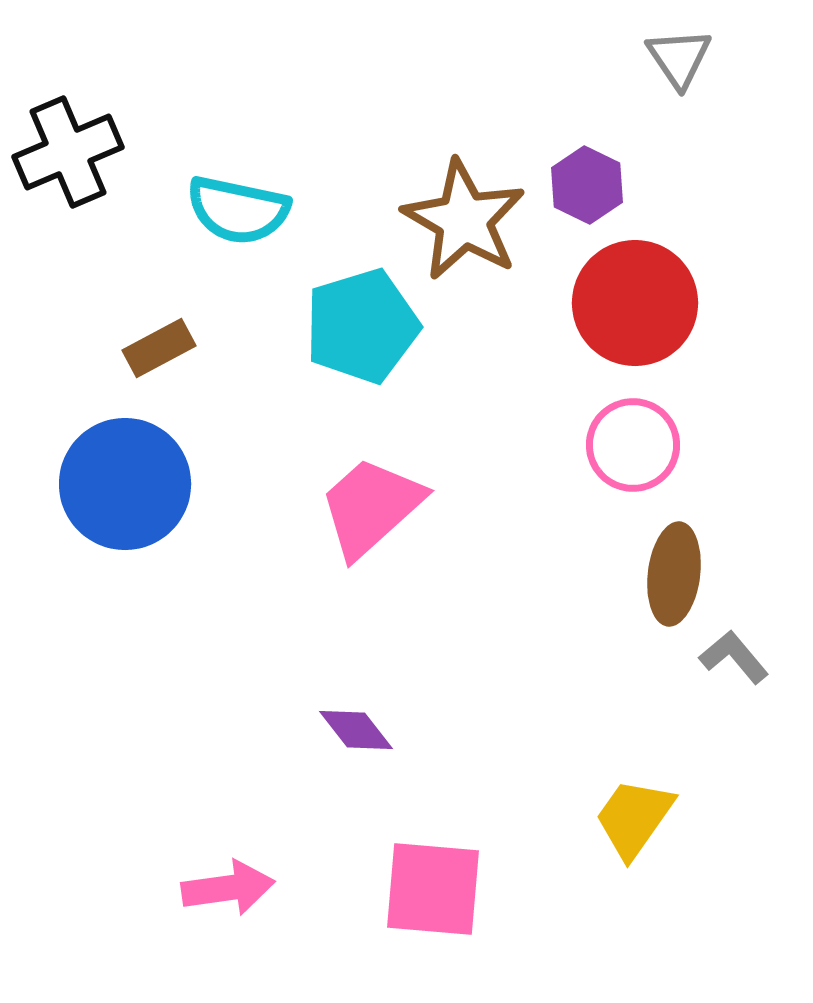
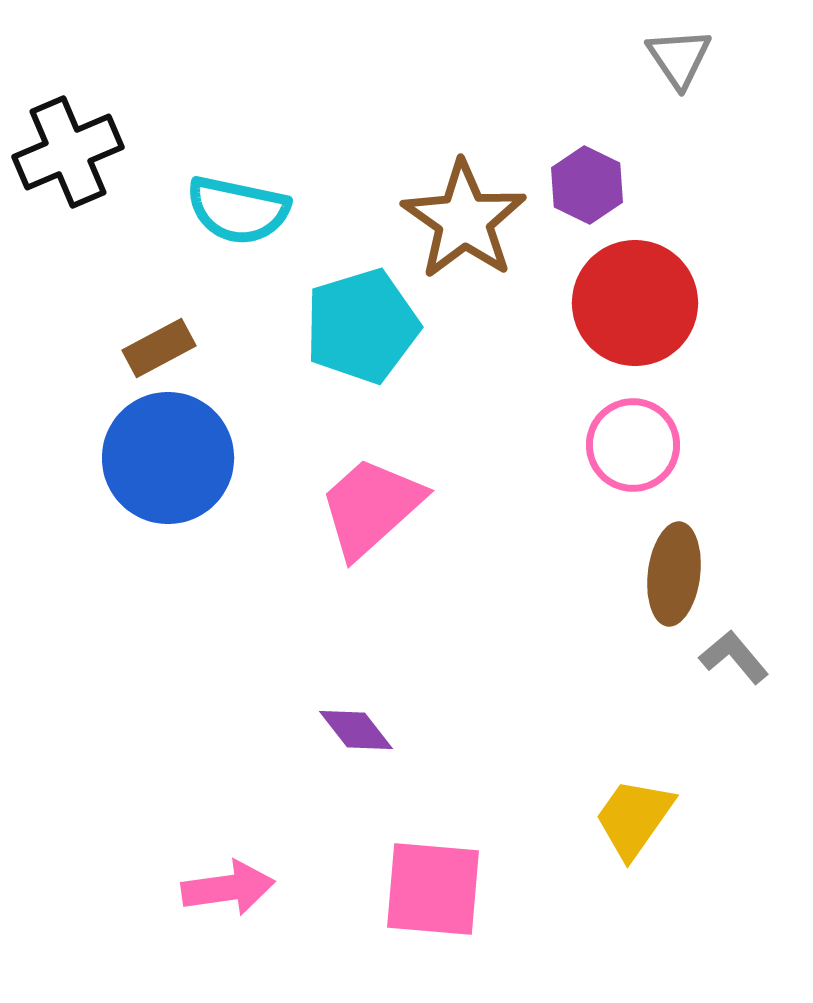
brown star: rotated 5 degrees clockwise
blue circle: moved 43 px right, 26 px up
